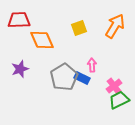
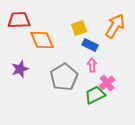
blue rectangle: moved 8 px right, 33 px up
pink cross: moved 7 px left, 3 px up
green trapezoid: moved 24 px left, 5 px up
